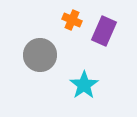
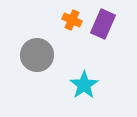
purple rectangle: moved 1 px left, 7 px up
gray circle: moved 3 px left
